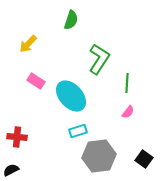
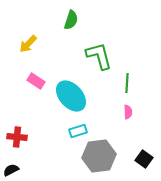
green L-shape: moved 3 px up; rotated 48 degrees counterclockwise
pink semicircle: rotated 40 degrees counterclockwise
